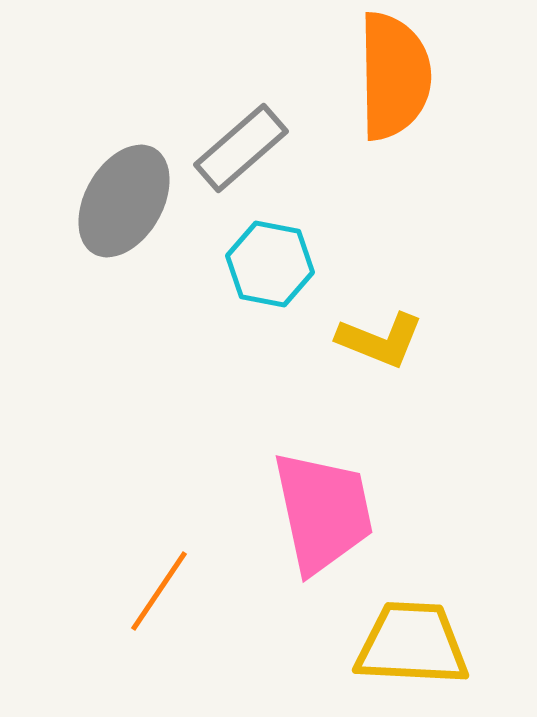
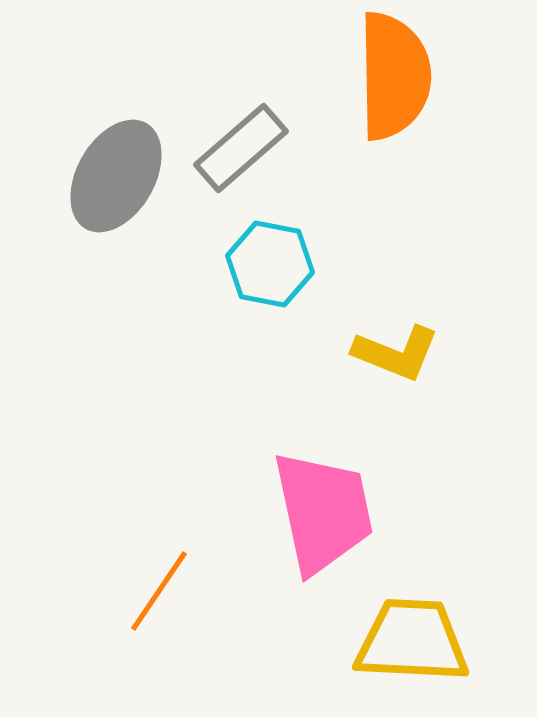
gray ellipse: moved 8 px left, 25 px up
yellow L-shape: moved 16 px right, 13 px down
yellow trapezoid: moved 3 px up
